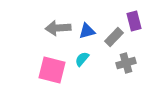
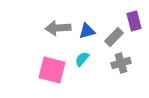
gray cross: moved 5 px left
